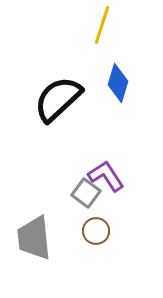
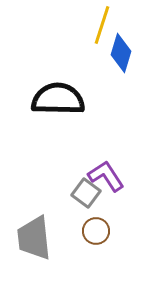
blue diamond: moved 3 px right, 30 px up
black semicircle: rotated 44 degrees clockwise
